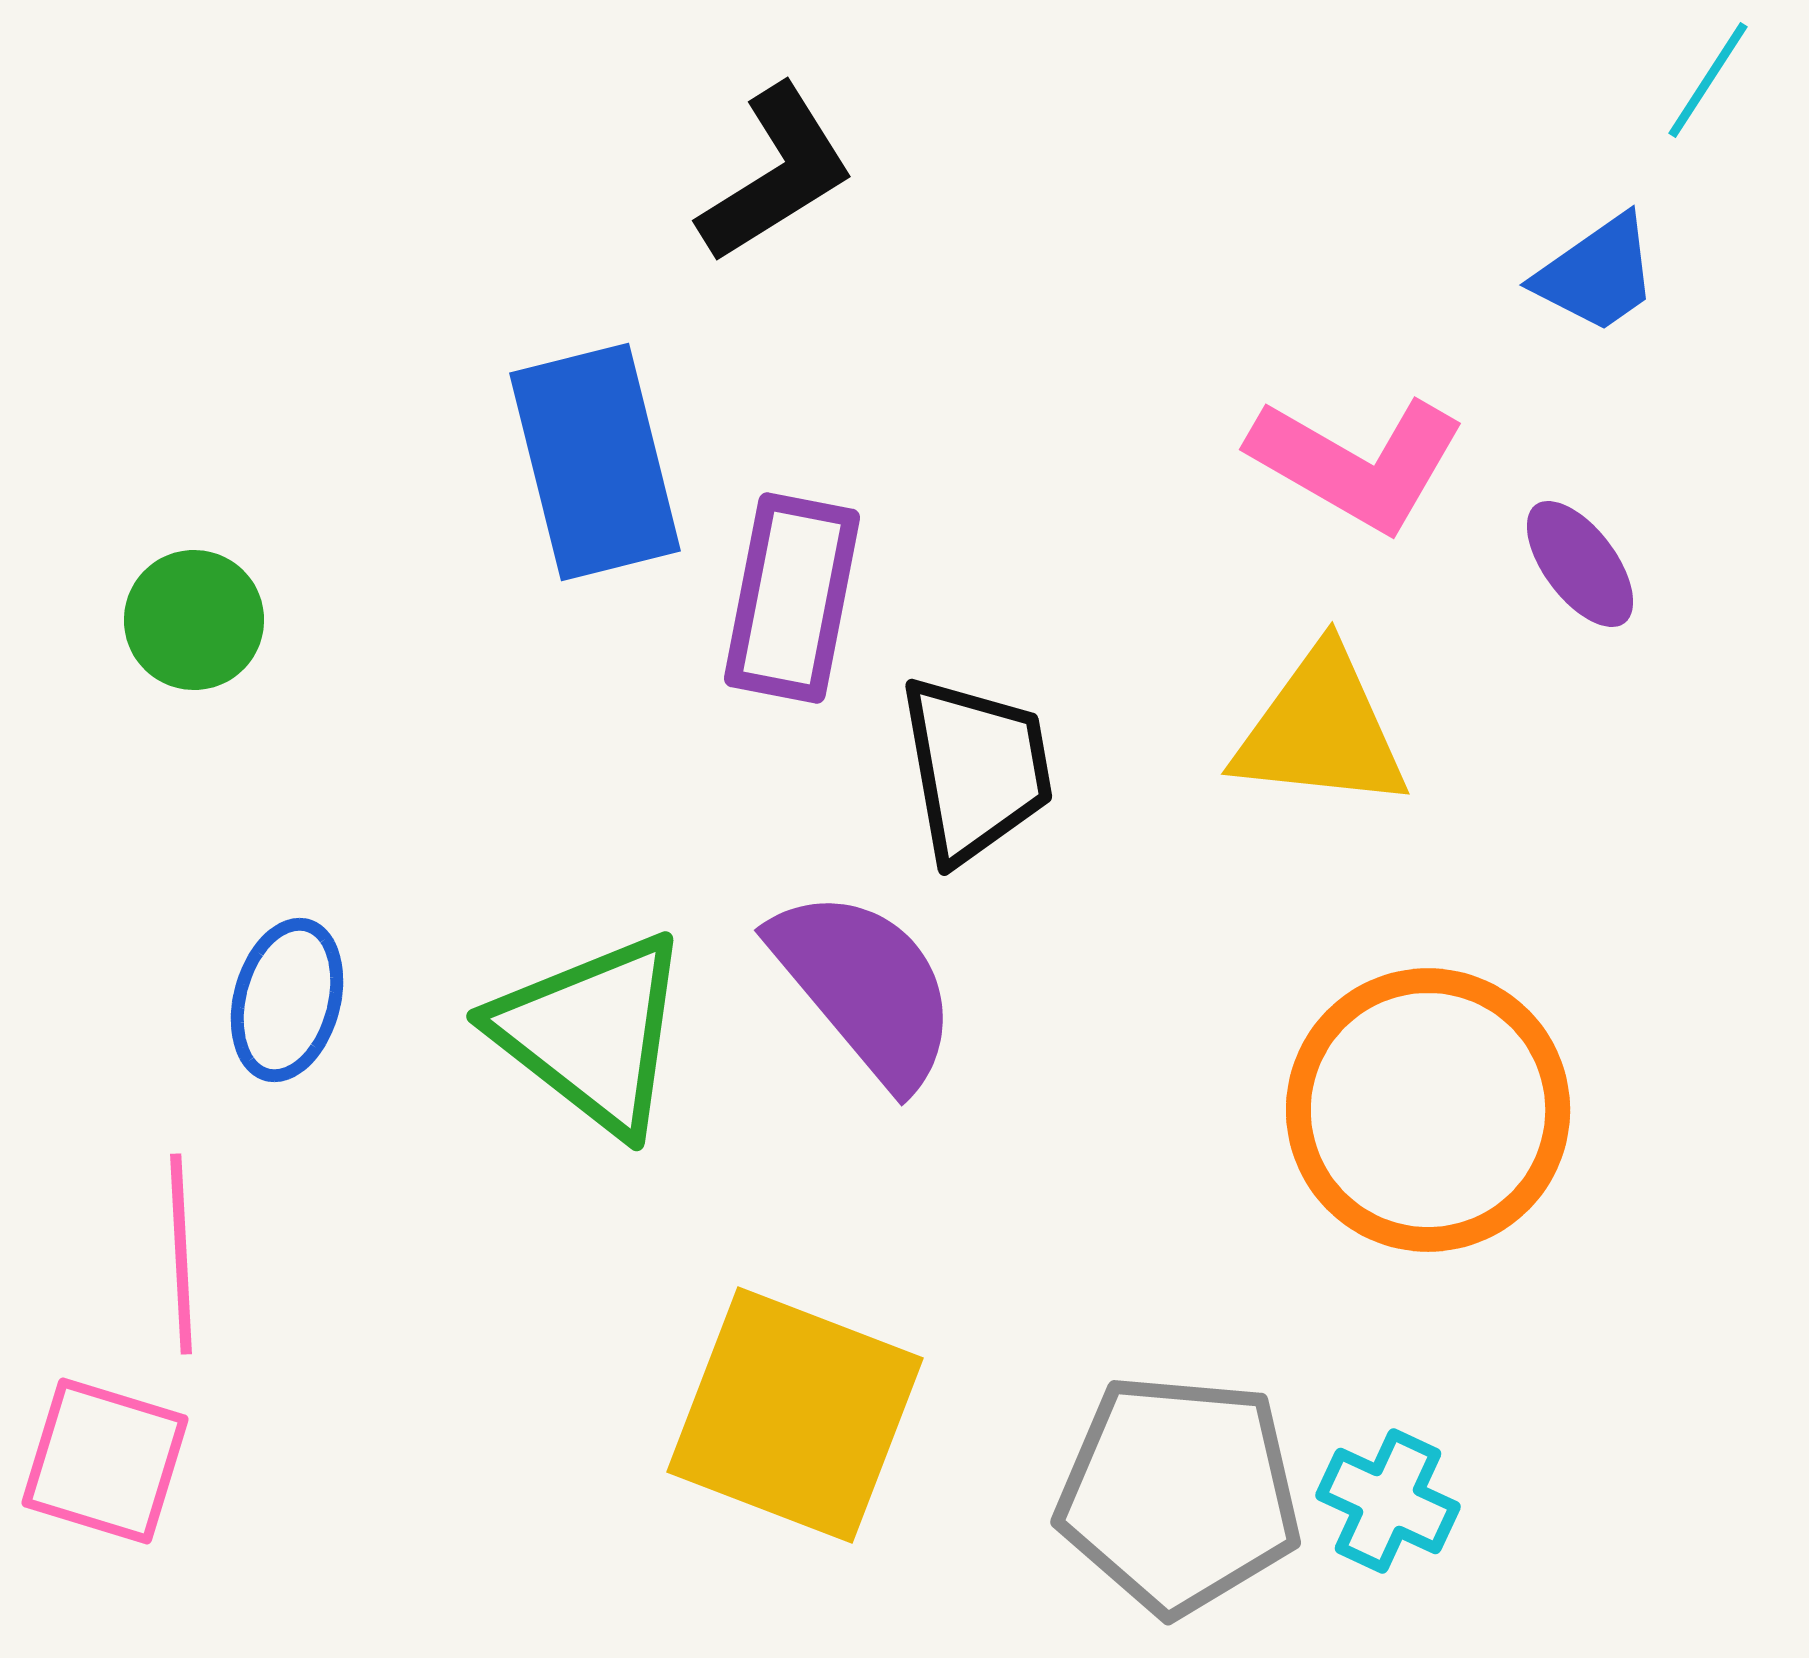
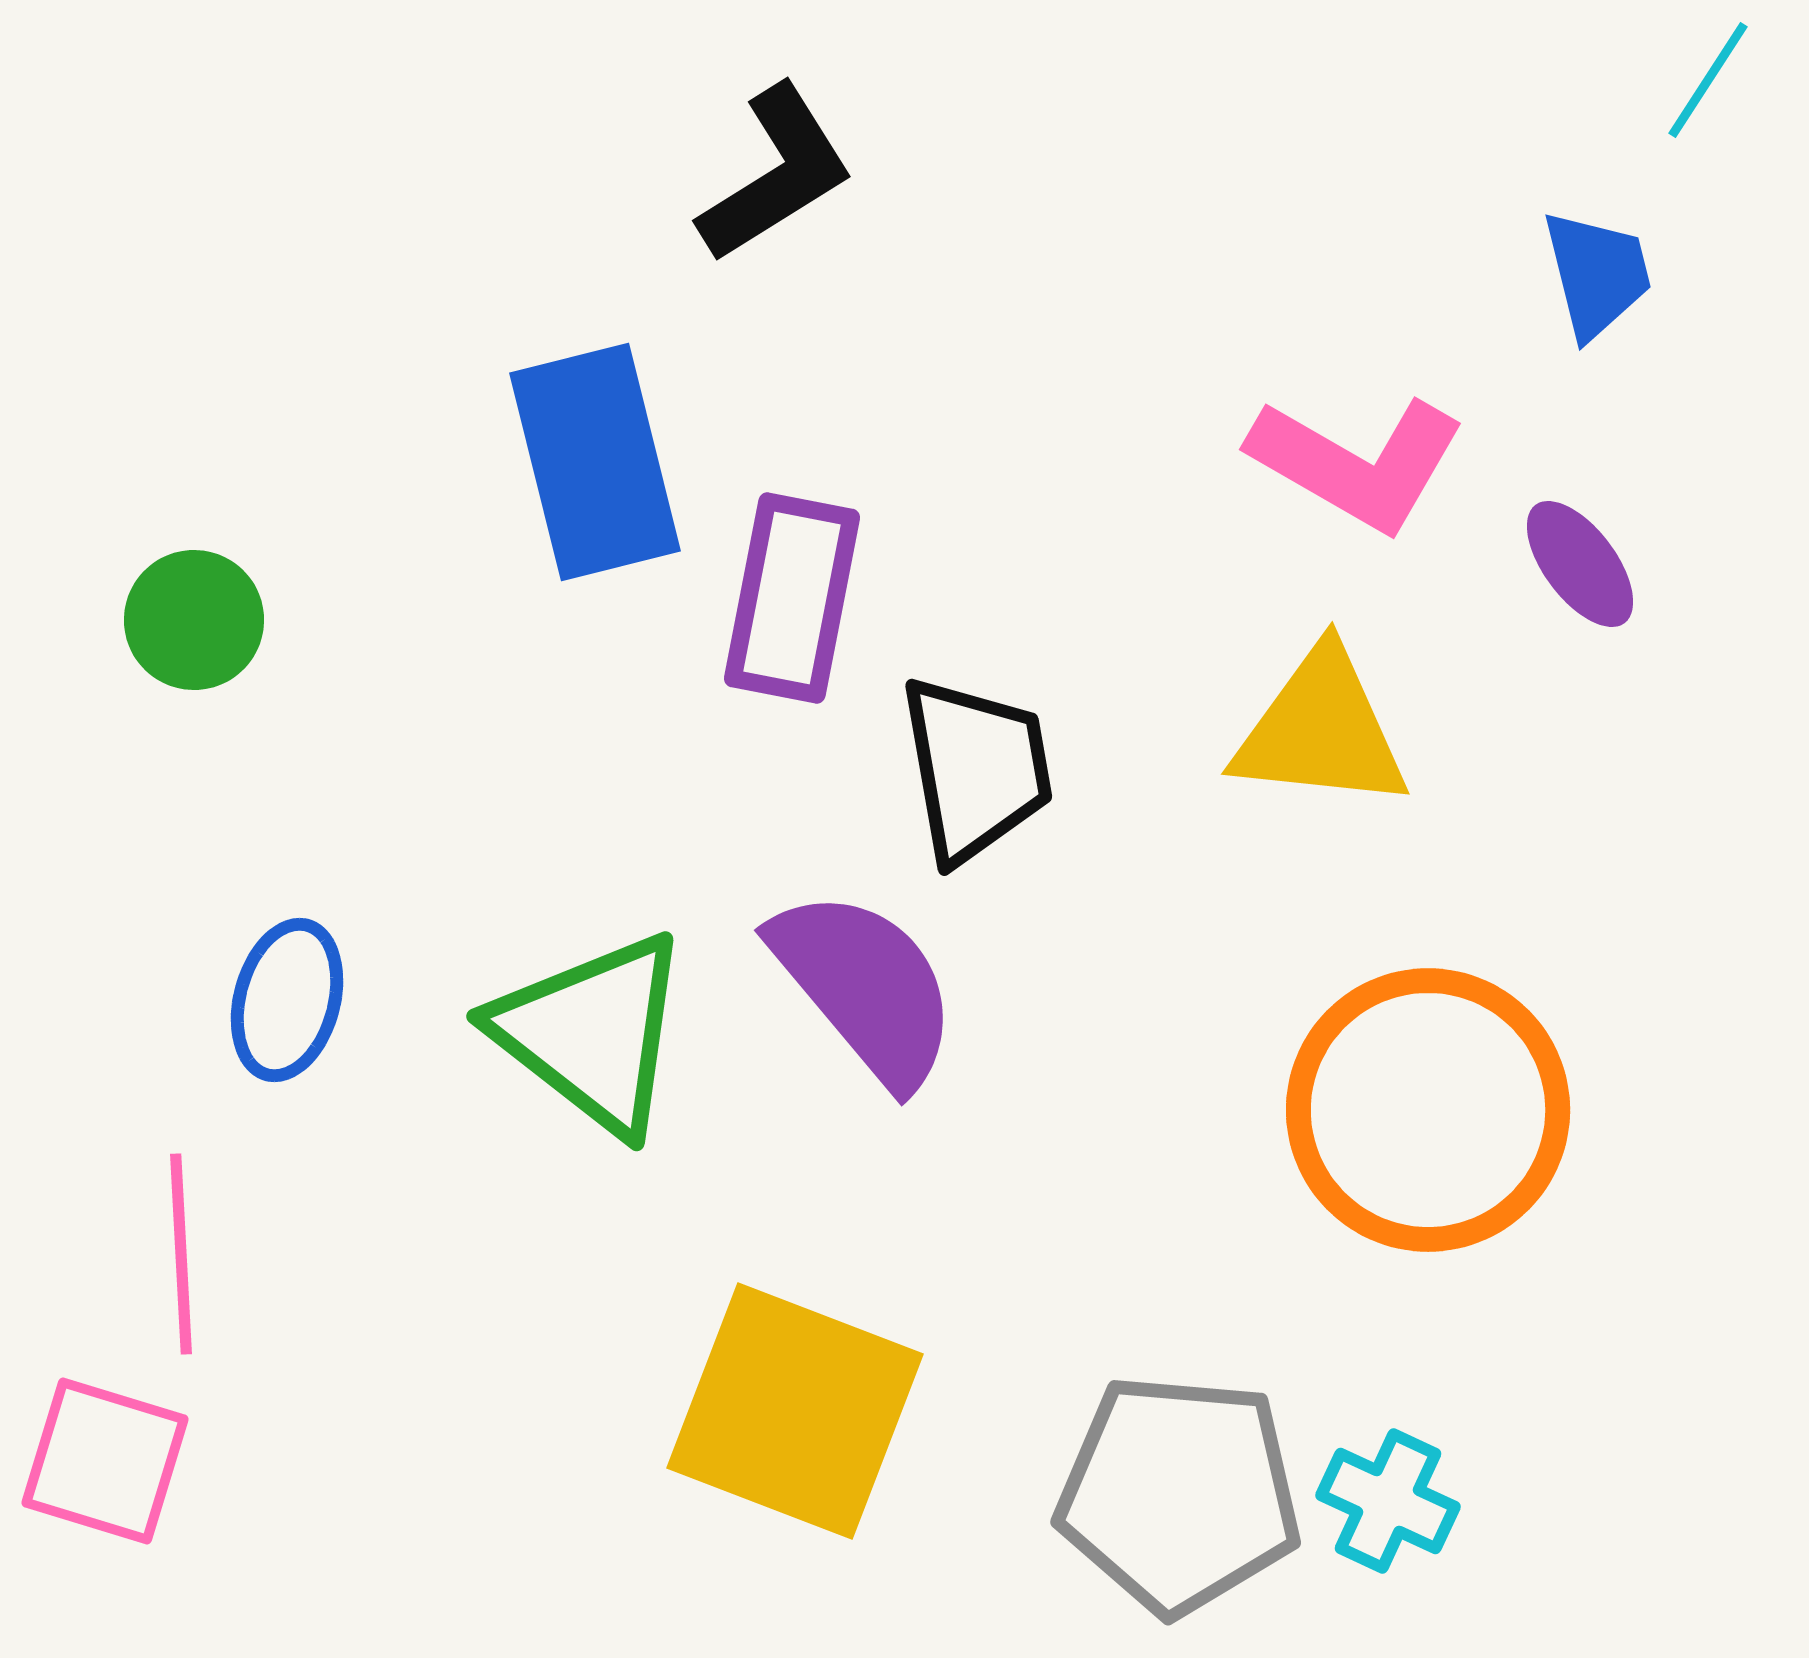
blue trapezoid: rotated 69 degrees counterclockwise
yellow square: moved 4 px up
